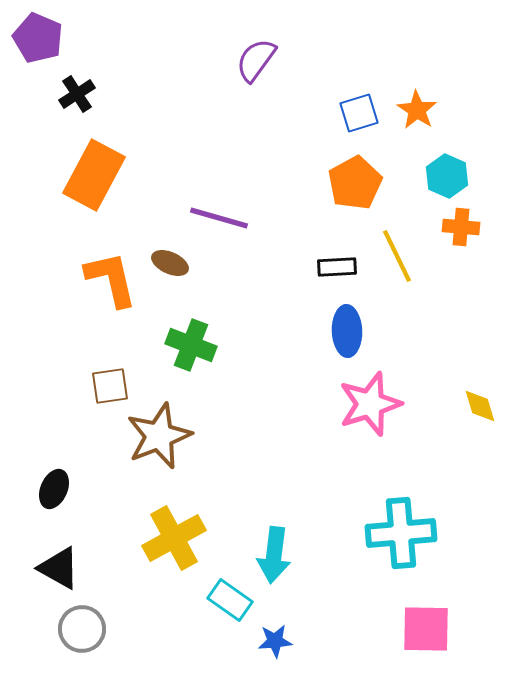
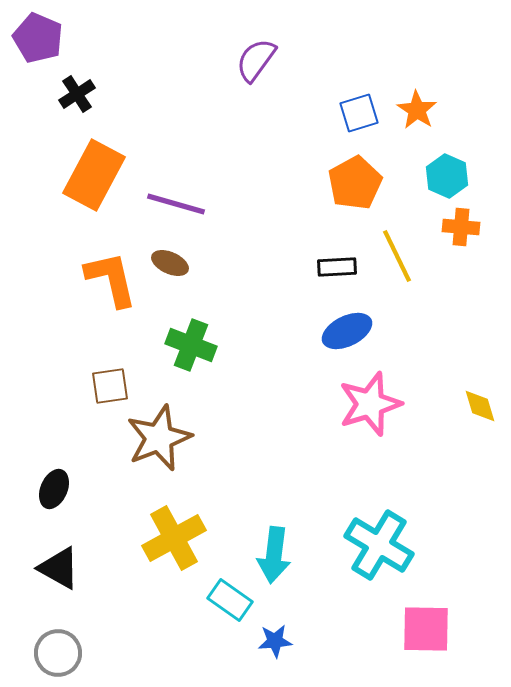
purple line: moved 43 px left, 14 px up
blue ellipse: rotated 66 degrees clockwise
brown star: moved 2 px down
cyan cross: moved 22 px left, 12 px down; rotated 36 degrees clockwise
gray circle: moved 24 px left, 24 px down
